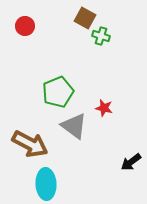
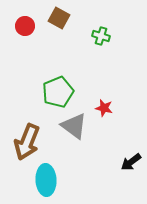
brown square: moved 26 px left
brown arrow: moved 3 px left, 2 px up; rotated 84 degrees clockwise
cyan ellipse: moved 4 px up
